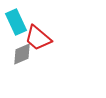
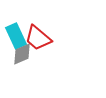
cyan rectangle: moved 14 px down
